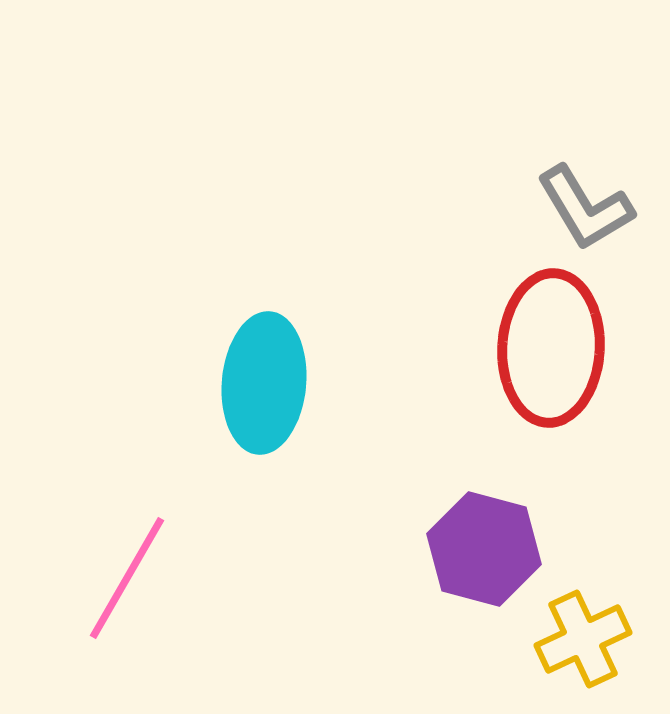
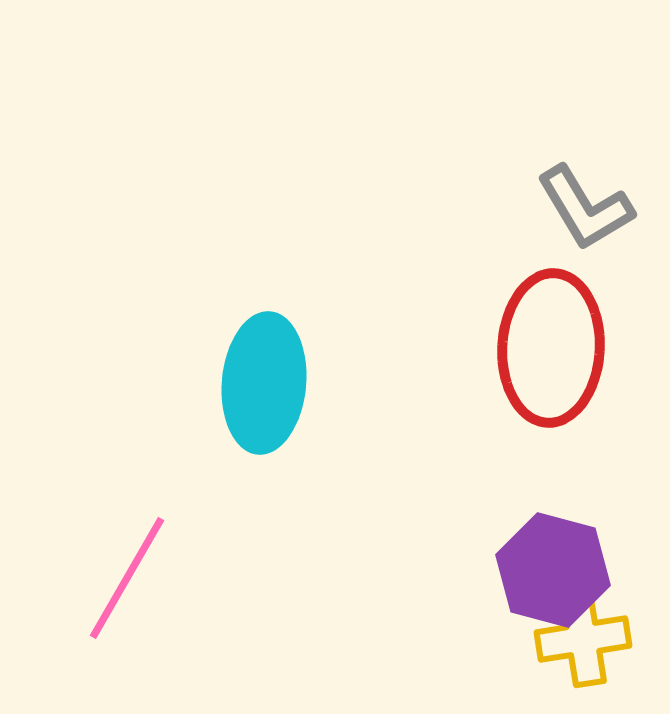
purple hexagon: moved 69 px right, 21 px down
yellow cross: rotated 16 degrees clockwise
